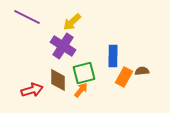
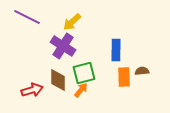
blue rectangle: moved 3 px right, 6 px up
orange rectangle: rotated 30 degrees counterclockwise
